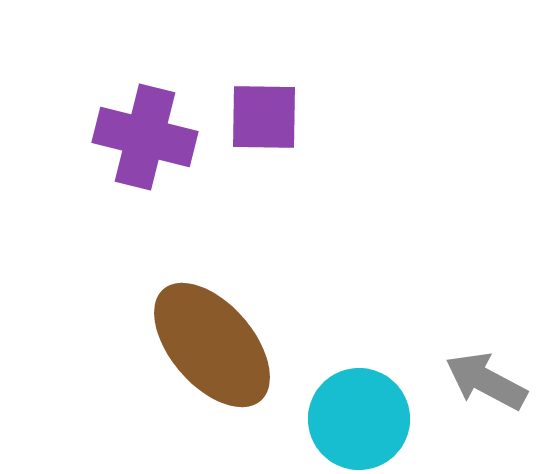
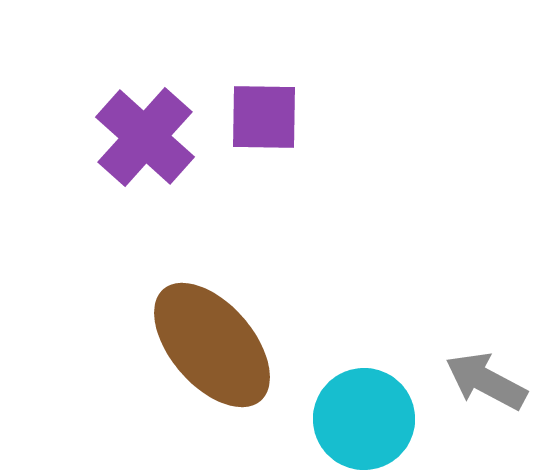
purple cross: rotated 28 degrees clockwise
cyan circle: moved 5 px right
